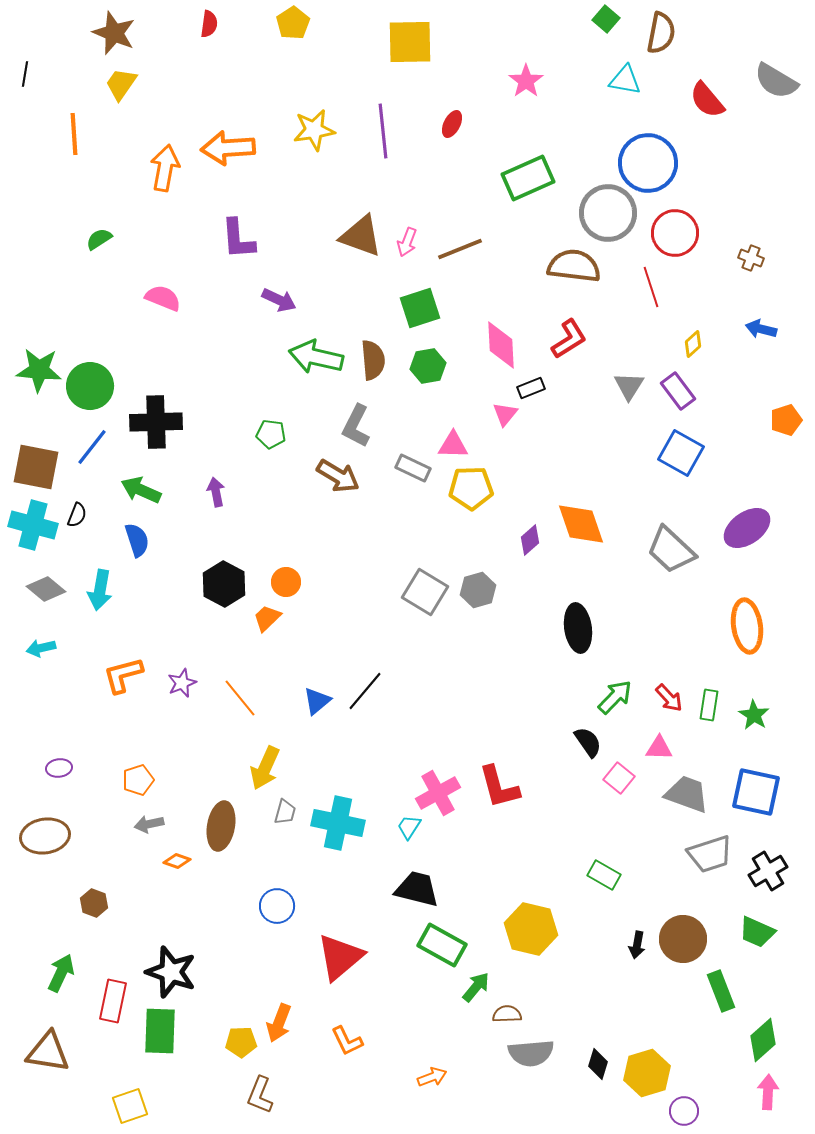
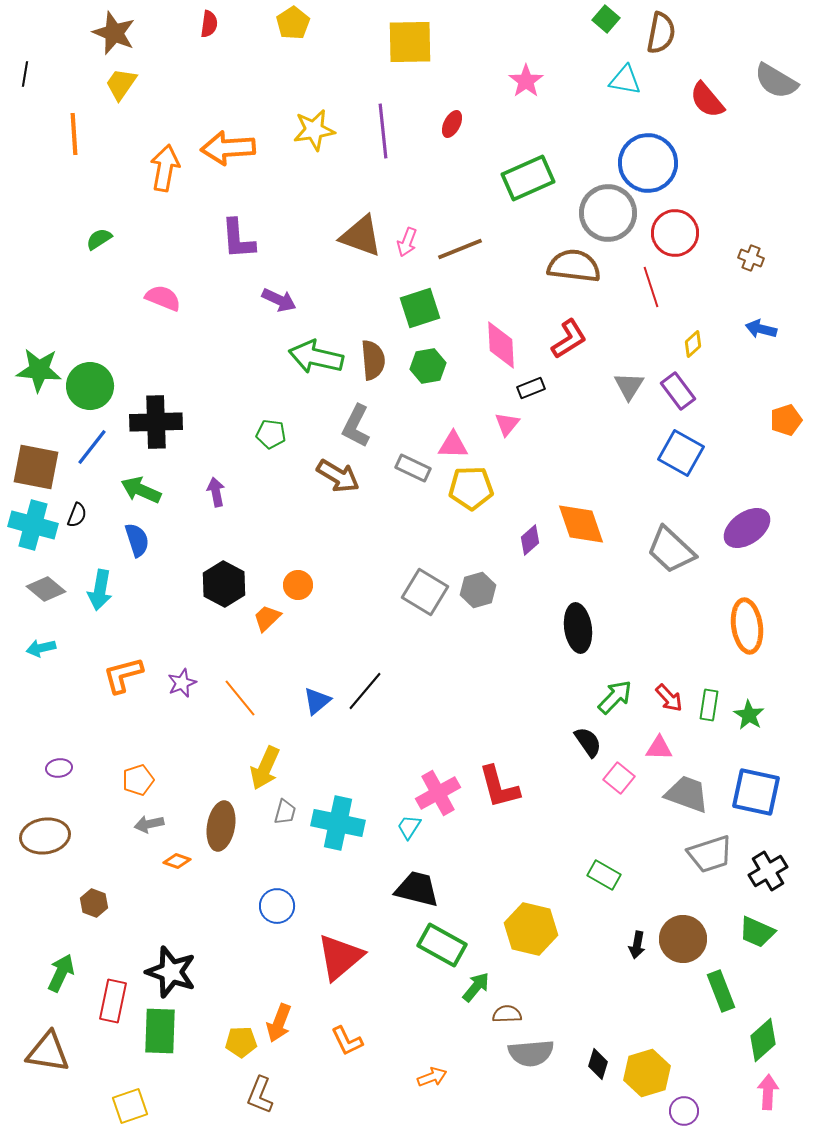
pink triangle at (505, 414): moved 2 px right, 10 px down
orange circle at (286, 582): moved 12 px right, 3 px down
green star at (754, 715): moved 5 px left
